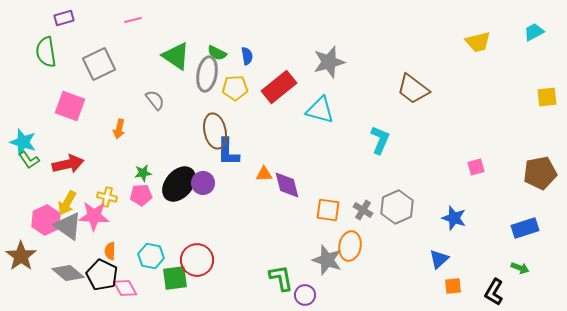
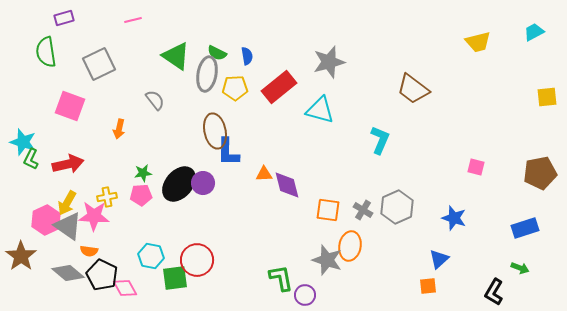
green L-shape at (29, 160): moved 2 px right, 1 px up; rotated 60 degrees clockwise
pink square at (476, 167): rotated 30 degrees clockwise
yellow cross at (107, 197): rotated 24 degrees counterclockwise
orange semicircle at (110, 251): moved 21 px left; rotated 84 degrees counterclockwise
orange square at (453, 286): moved 25 px left
